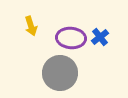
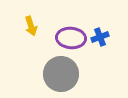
blue cross: rotated 18 degrees clockwise
gray circle: moved 1 px right, 1 px down
